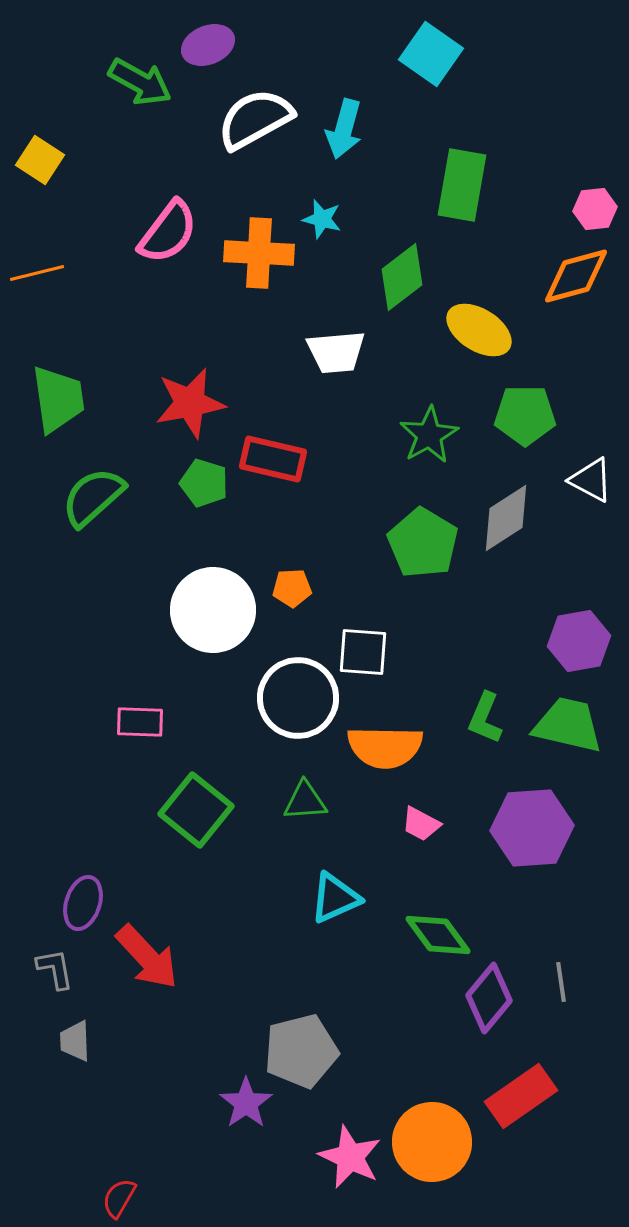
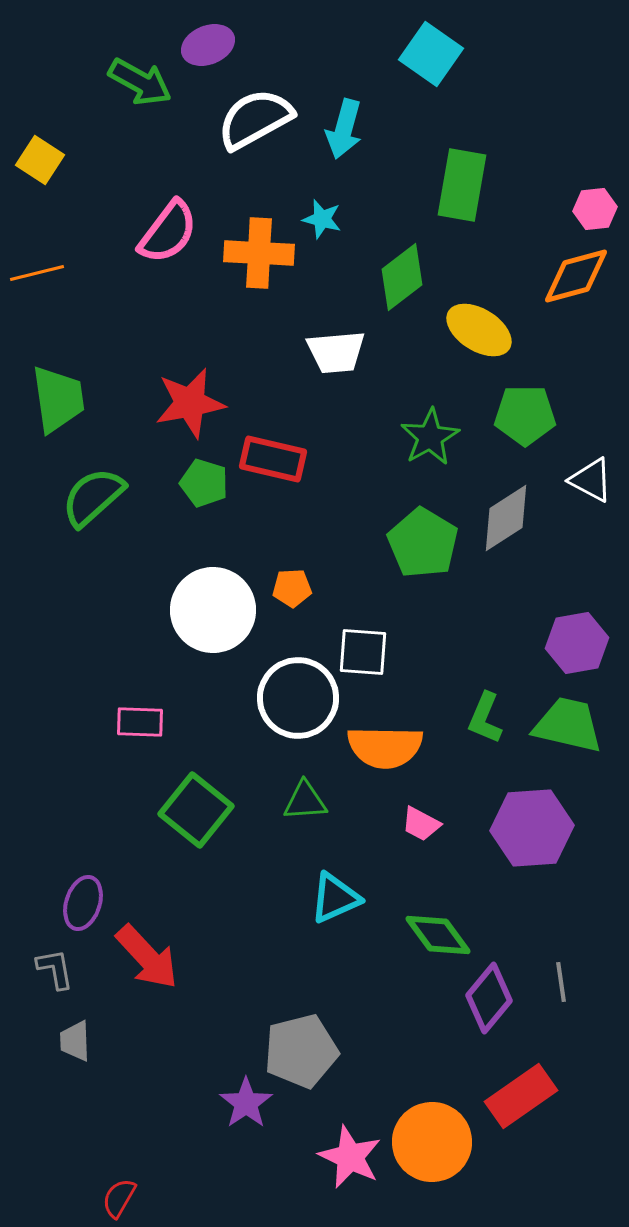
green star at (429, 435): moved 1 px right, 2 px down
purple hexagon at (579, 641): moved 2 px left, 2 px down
